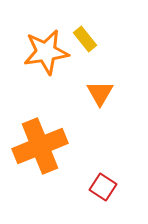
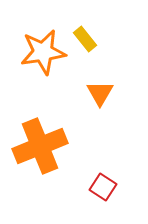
orange star: moved 3 px left
